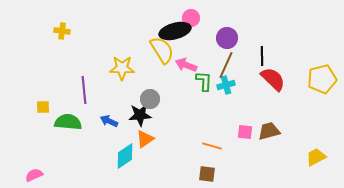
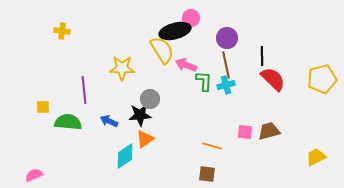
brown line: rotated 36 degrees counterclockwise
